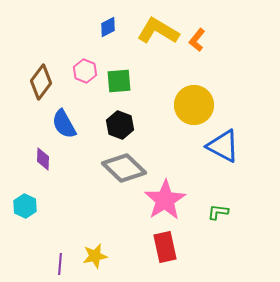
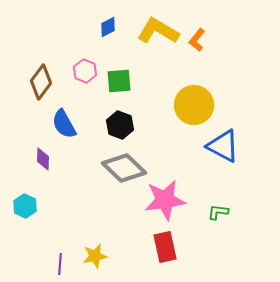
pink star: rotated 24 degrees clockwise
